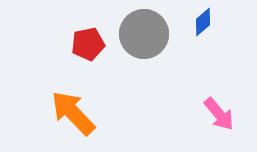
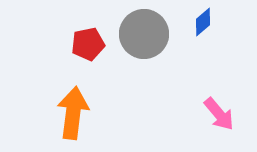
orange arrow: rotated 51 degrees clockwise
